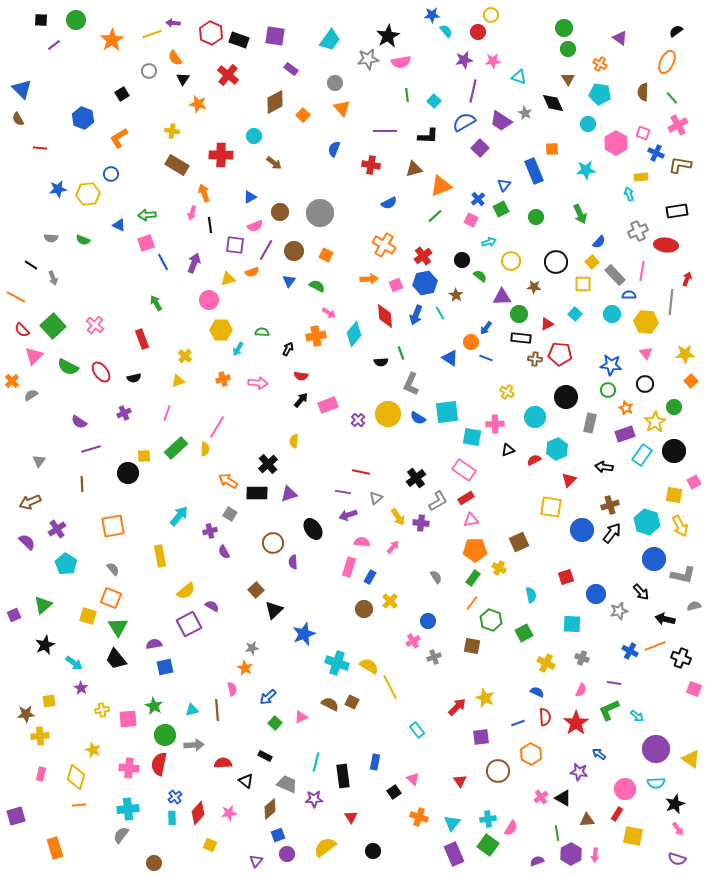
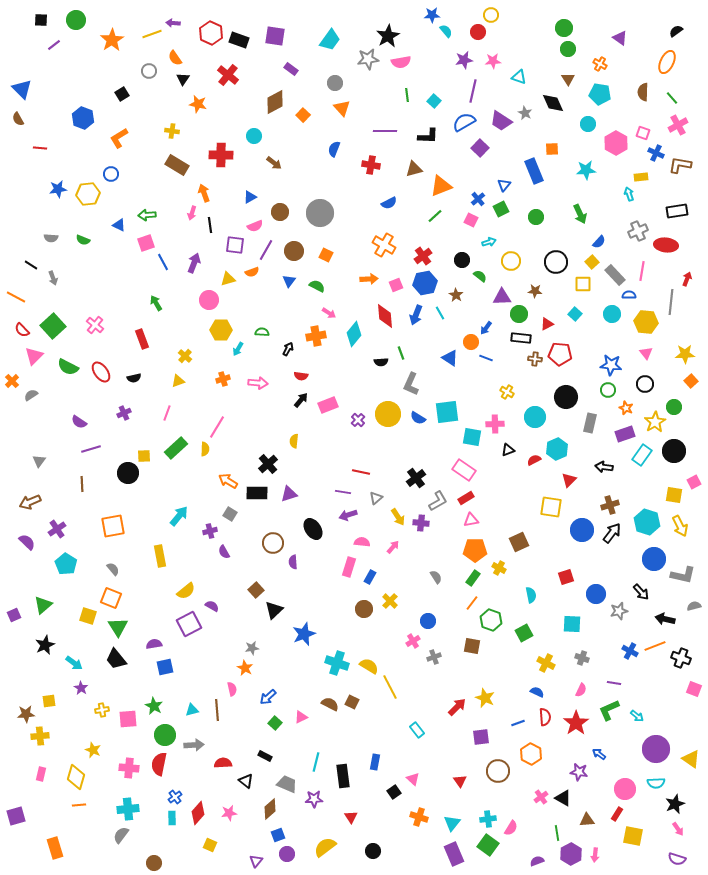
brown star at (534, 287): moved 1 px right, 4 px down
